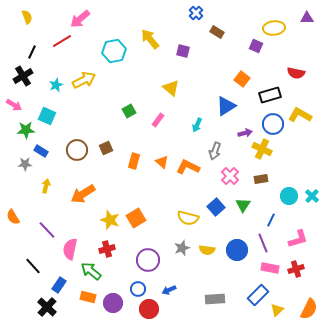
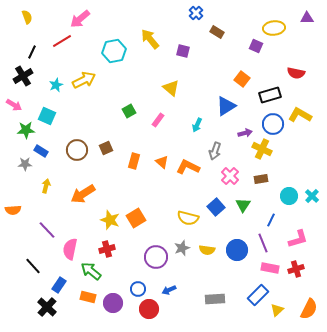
orange semicircle at (13, 217): moved 7 px up; rotated 63 degrees counterclockwise
purple circle at (148, 260): moved 8 px right, 3 px up
